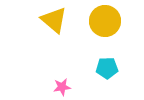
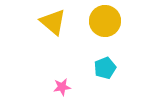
yellow triangle: moved 1 px left, 2 px down
cyan pentagon: moved 2 px left; rotated 20 degrees counterclockwise
